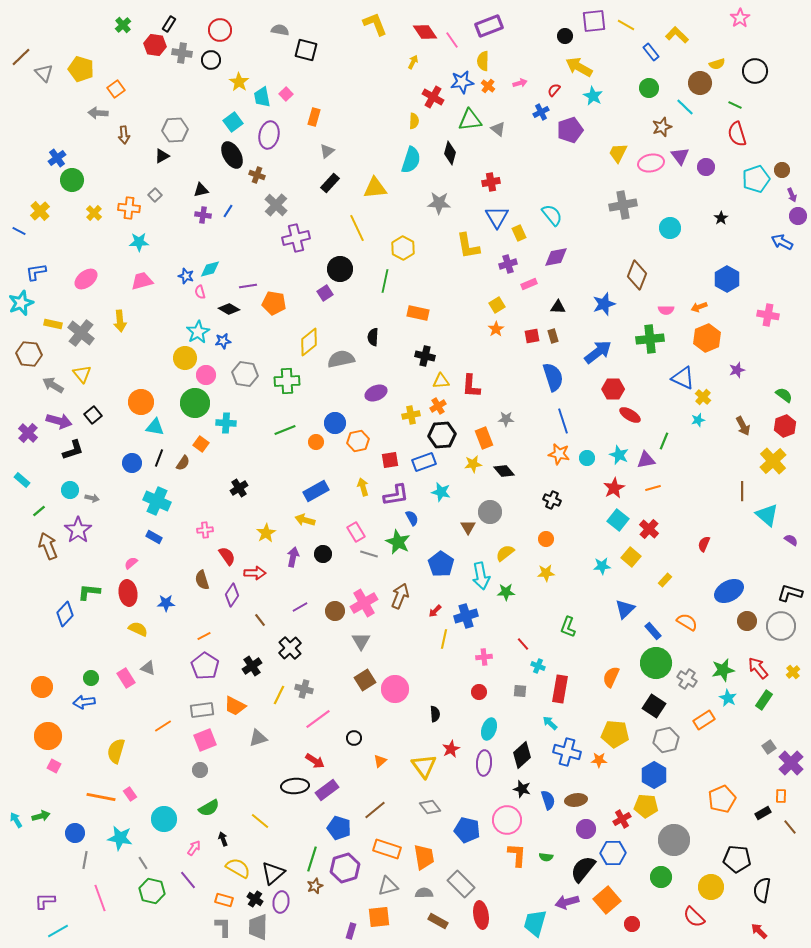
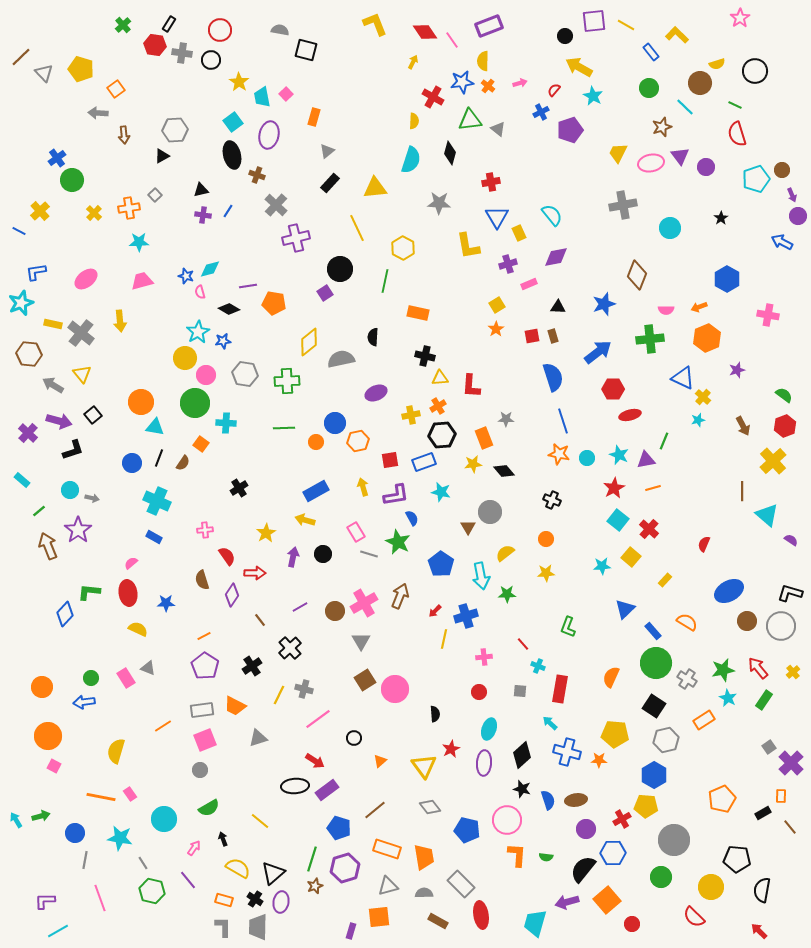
black ellipse at (232, 155): rotated 16 degrees clockwise
orange cross at (129, 208): rotated 15 degrees counterclockwise
yellow triangle at (441, 381): moved 1 px left, 3 px up
red ellipse at (630, 415): rotated 45 degrees counterclockwise
green line at (285, 430): moved 1 px left, 2 px up; rotated 20 degrees clockwise
green star at (506, 592): moved 1 px right, 2 px down
